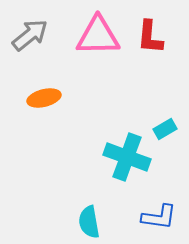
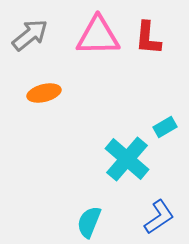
red L-shape: moved 2 px left, 1 px down
orange ellipse: moved 5 px up
cyan rectangle: moved 2 px up
cyan cross: moved 2 px down; rotated 21 degrees clockwise
blue L-shape: rotated 42 degrees counterclockwise
cyan semicircle: rotated 32 degrees clockwise
